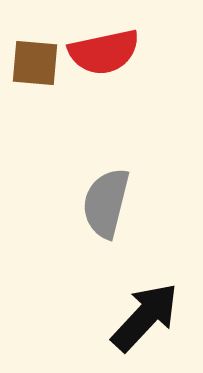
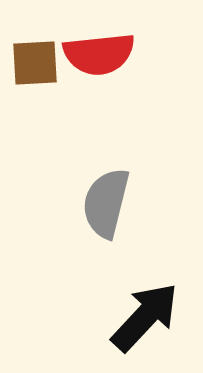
red semicircle: moved 5 px left, 2 px down; rotated 6 degrees clockwise
brown square: rotated 8 degrees counterclockwise
